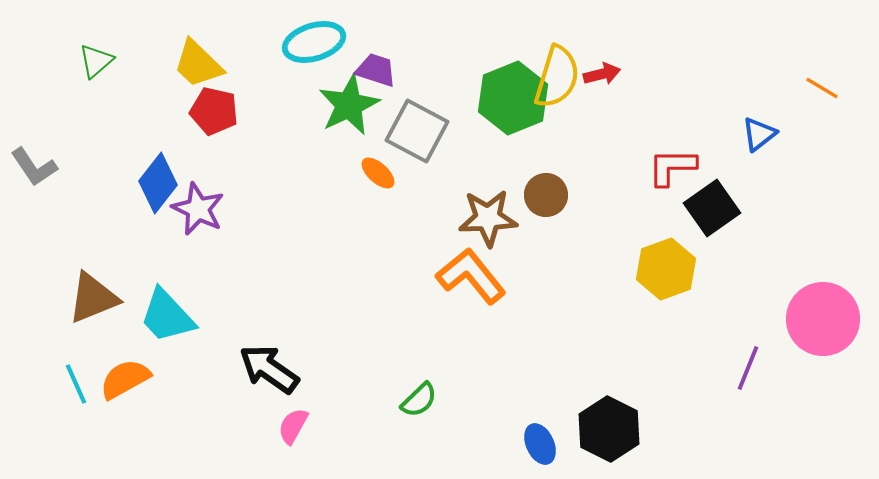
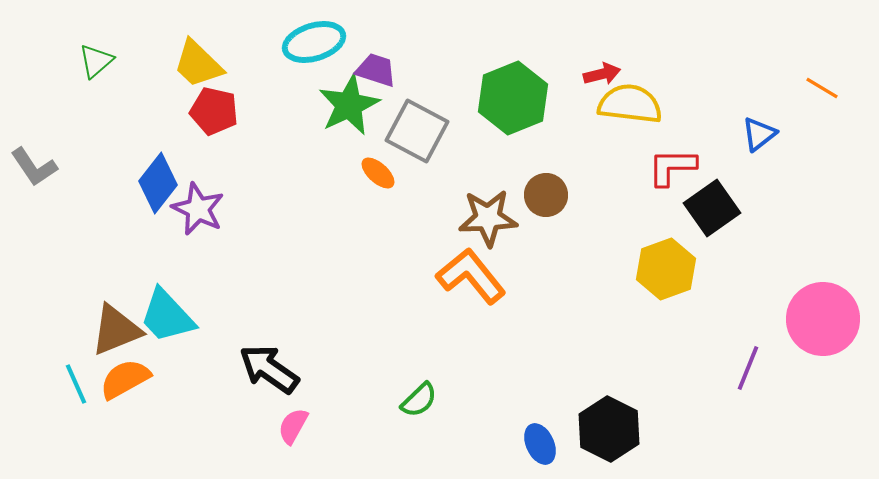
yellow semicircle: moved 73 px right, 27 px down; rotated 100 degrees counterclockwise
brown triangle: moved 23 px right, 32 px down
